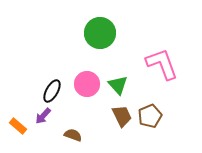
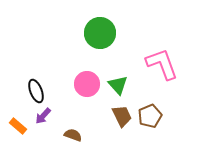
black ellipse: moved 16 px left; rotated 50 degrees counterclockwise
